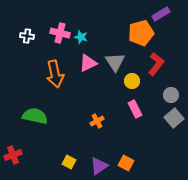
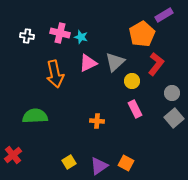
purple rectangle: moved 3 px right, 1 px down
orange pentagon: moved 1 px right, 1 px down; rotated 15 degrees counterclockwise
gray triangle: rotated 20 degrees clockwise
gray circle: moved 1 px right, 2 px up
green semicircle: rotated 15 degrees counterclockwise
orange cross: rotated 32 degrees clockwise
red cross: rotated 18 degrees counterclockwise
yellow square: rotated 32 degrees clockwise
